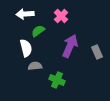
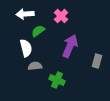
gray rectangle: moved 9 px down; rotated 40 degrees clockwise
